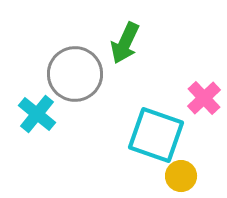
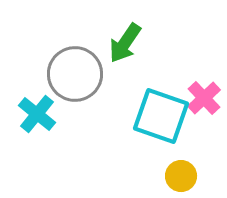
green arrow: rotated 9 degrees clockwise
cyan square: moved 5 px right, 19 px up
